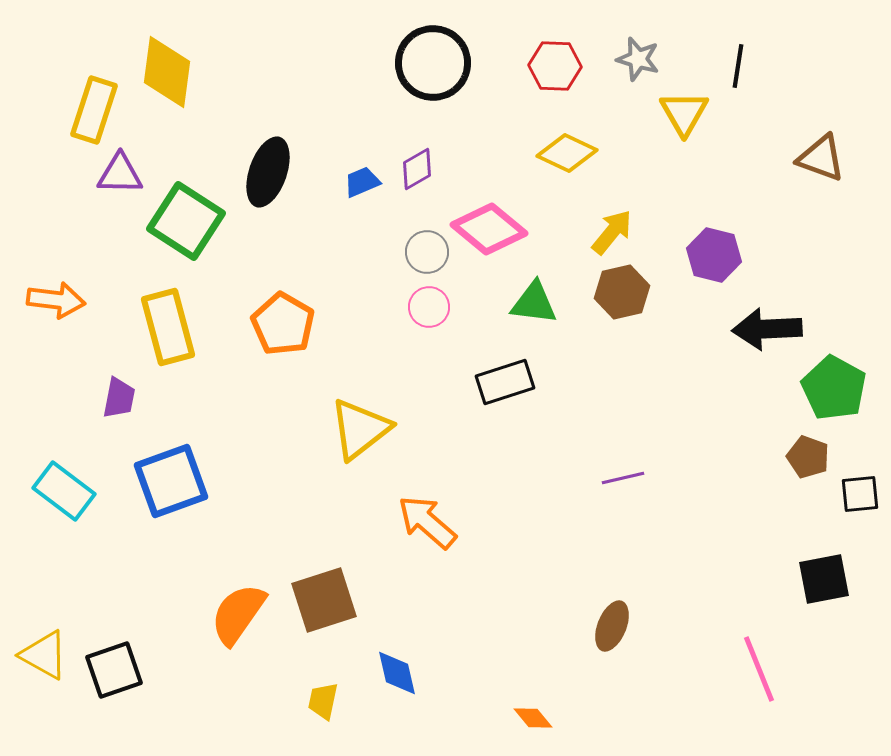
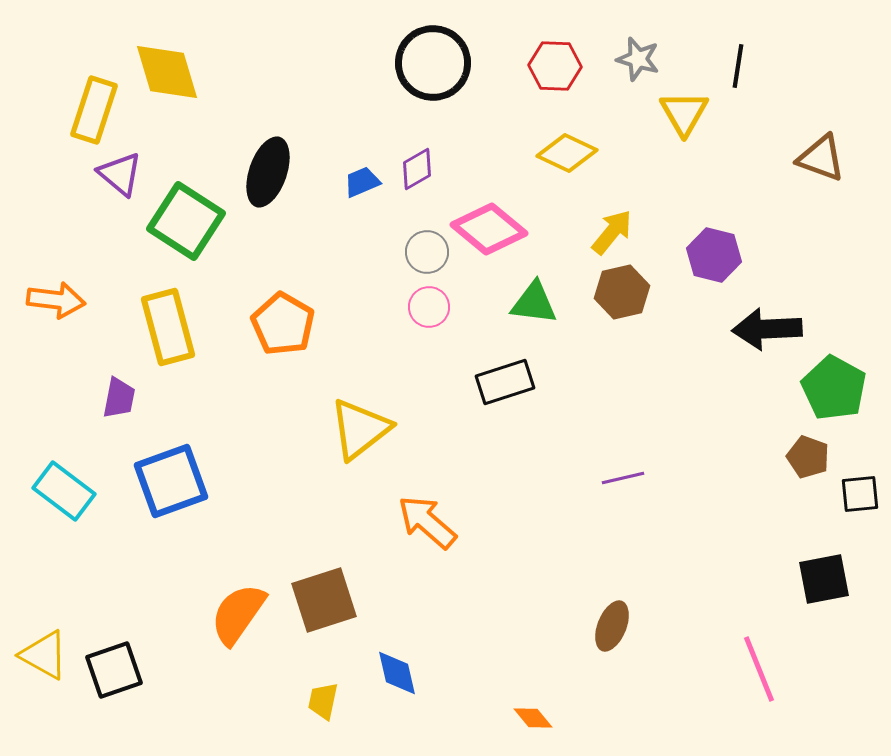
yellow diamond at (167, 72): rotated 24 degrees counterclockwise
purple triangle at (120, 174): rotated 39 degrees clockwise
